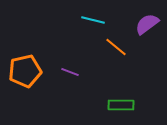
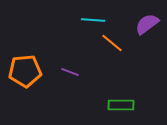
cyan line: rotated 10 degrees counterclockwise
orange line: moved 4 px left, 4 px up
orange pentagon: rotated 8 degrees clockwise
